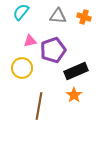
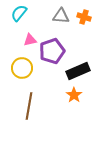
cyan semicircle: moved 2 px left, 1 px down
gray triangle: moved 3 px right
pink triangle: moved 1 px up
purple pentagon: moved 1 px left, 1 px down
black rectangle: moved 2 px right
brown line: moved 10 px left
